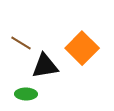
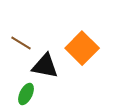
black triangle: rotated 20 degrees clockwise
green ellipse: rotated 65 degrees counterclockwise
